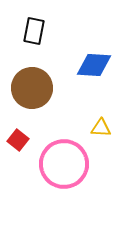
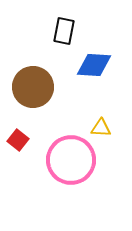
black rectangle: moved 30 px right
brown circle: moved 1 px right, 1 px up
pink circle: moved 7 px right, 4 px up
